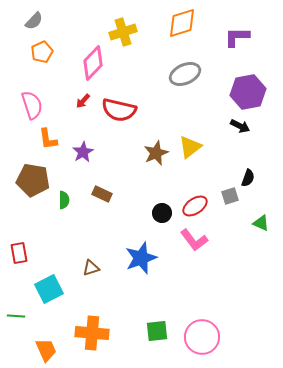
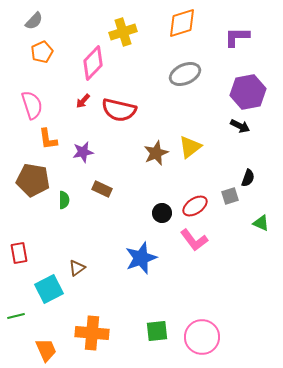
purple star: rotated 20 degrees clockwise
brown rectangle: moved 5 px up
brown triangle: moved 14 px left; rotated 18 degrees counterclockwise
green line: rotated 18 degrees counterclockwise
